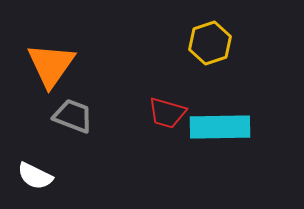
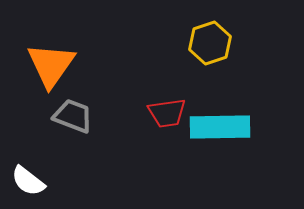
red trapezoid: rotated 24 degrees counterclockwise
white semicircle: moved 7 px left, 5 px down; rotated 12 degrees clockwise
